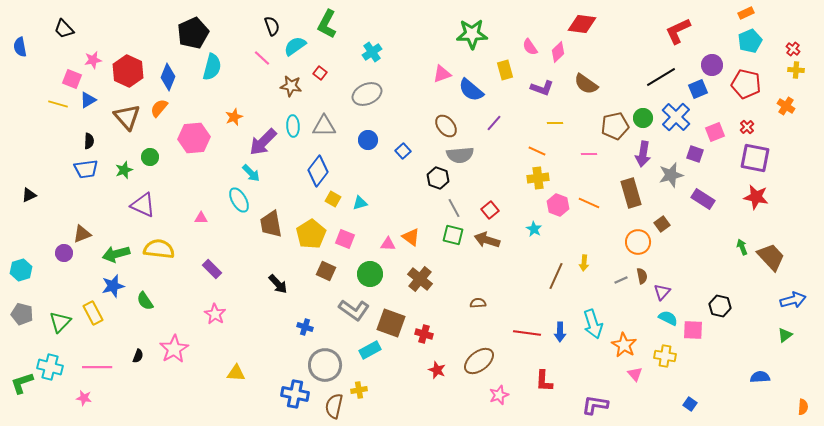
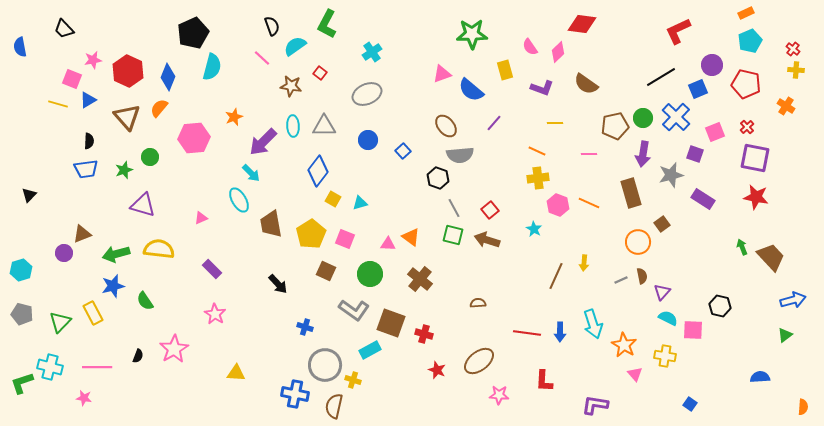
black triangle at (29, 195): rotated 21 degrees counterclockwise
purple triangle at (143, 205): rotated 8 degrees counterclockwise
pink triangle at (201, 218): rotated 24 degrees counterclockwise
yellow cross at (359, 390): moved 6 px left, 10 px up; rotated 28 degrees clockwise
pink star at (499, 395): rotated 24 degrees clockwise
